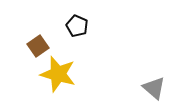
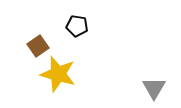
black pentagon: rotated 15 degrees counterclockwise
gray triangle: rotated 20 degrees clockwise
